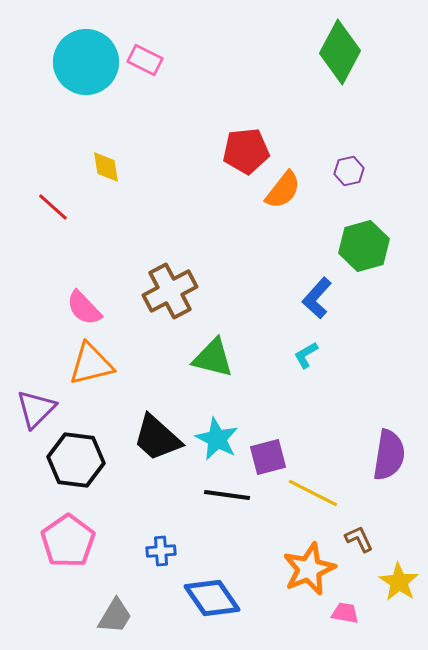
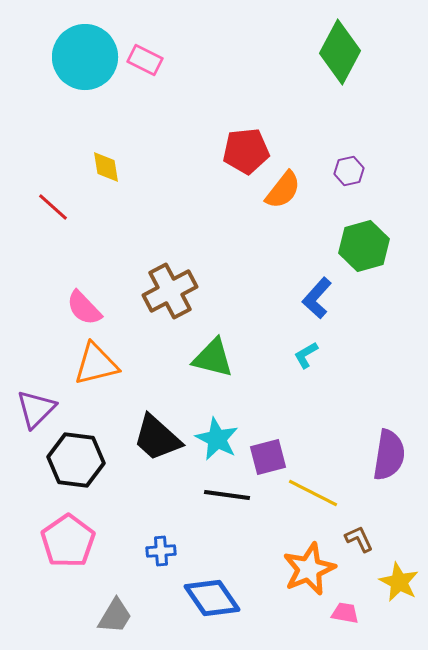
cyan circle: moved 1 px left, 5 px up
orange triangle: moved 5 px right
yellow star: rotated 6 degrees counterclockwise
